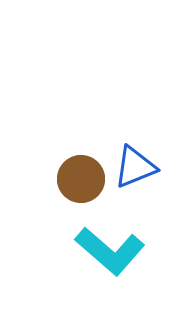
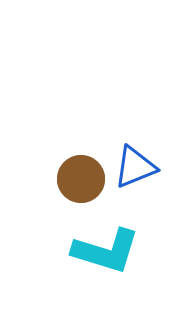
cyan L-shape: moved 4 px left; rotated 24 degrees counterclockwise
